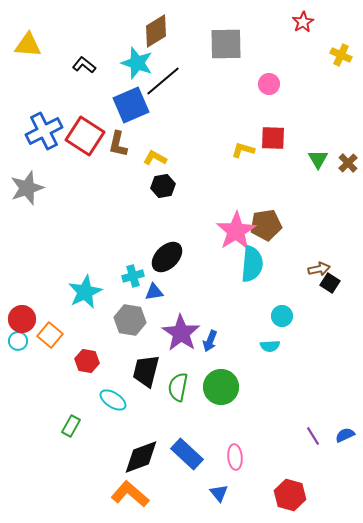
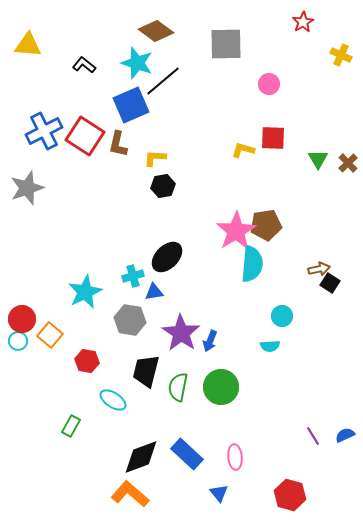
brown diamond at (156, 31): rotated 68 degrees clockwise
yellow L-shape at (155, 158): rotated 25 degrees counterclockwise
